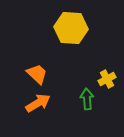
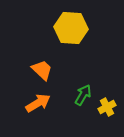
orange trapezoid: moved 5 px right, 4 px up
yellow cross: moved 28 px down
green arrow: moved 4 px left, 4 px up; rotated 35 degrees clockwise
